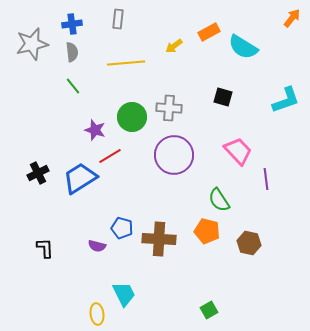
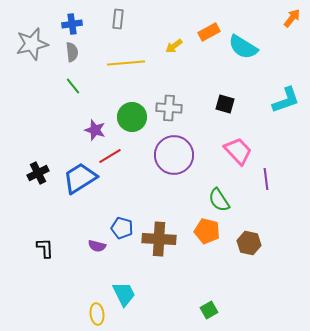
black square: moved 2 px right, 7 px down
